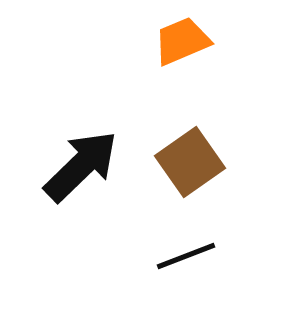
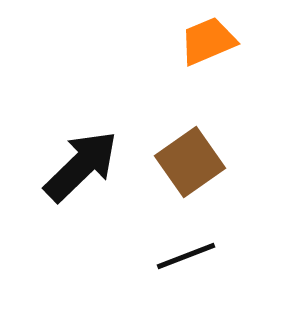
orange trapezoid: moved 26 px right
